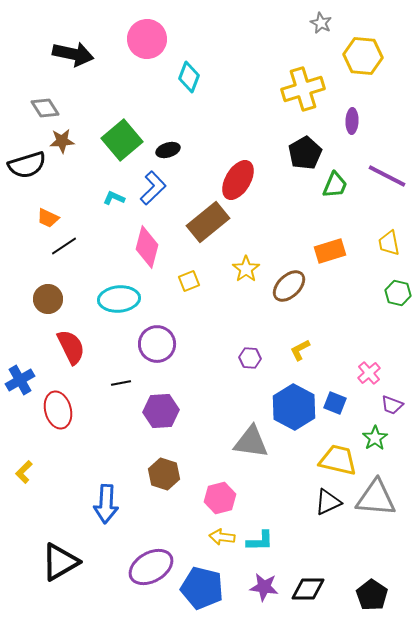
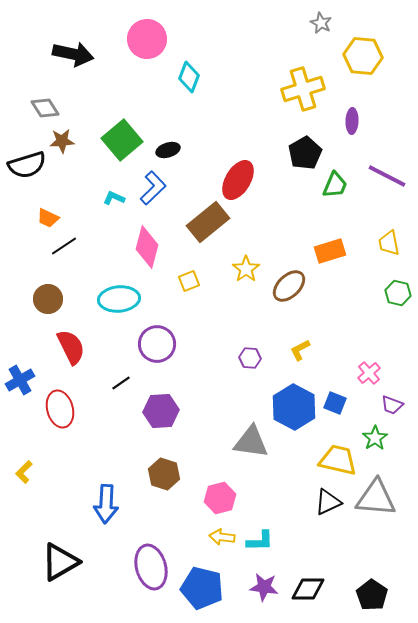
black line at (121, 383): rotated 24 degrees counterclockwise
red ellipse at (58, 410): moved 2 px right, 1 px up
purple ellipse at (151, 567): rotated 75 degrees counterclockwise
